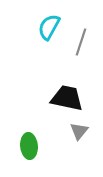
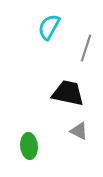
gray line: moved 5 px right, 6 px down
black trapezoid: moved 1 px right, 5 px up
gray triangle: rotated 42 degrees counterclockwise
